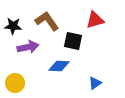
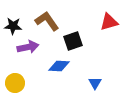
red triangle: moved 14 px right, 2 px down
black square: rotated 30 degrees counterclockwise
blue triangle: rotated 24 degrees counterclockwise
